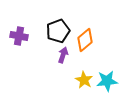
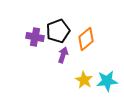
purple cross: moved 16 px right, 1 px down
orange diamond: moved 1 px right, 1 px up
